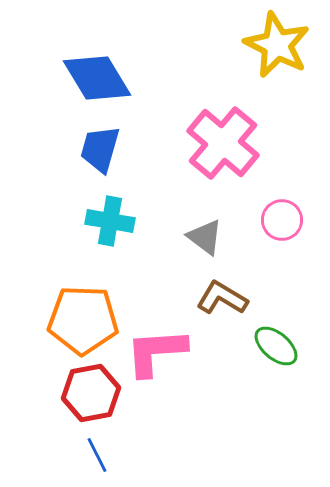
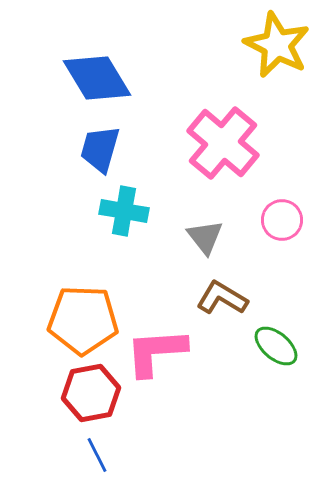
cyan cross: moved 14 px right, 10 px up
gray triangle: rotated 15 degrees clockwise
